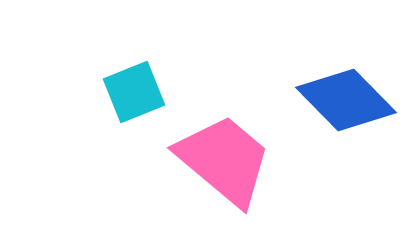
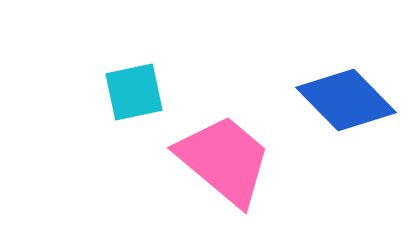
cyan square: rotated 10 degrees clockwise
